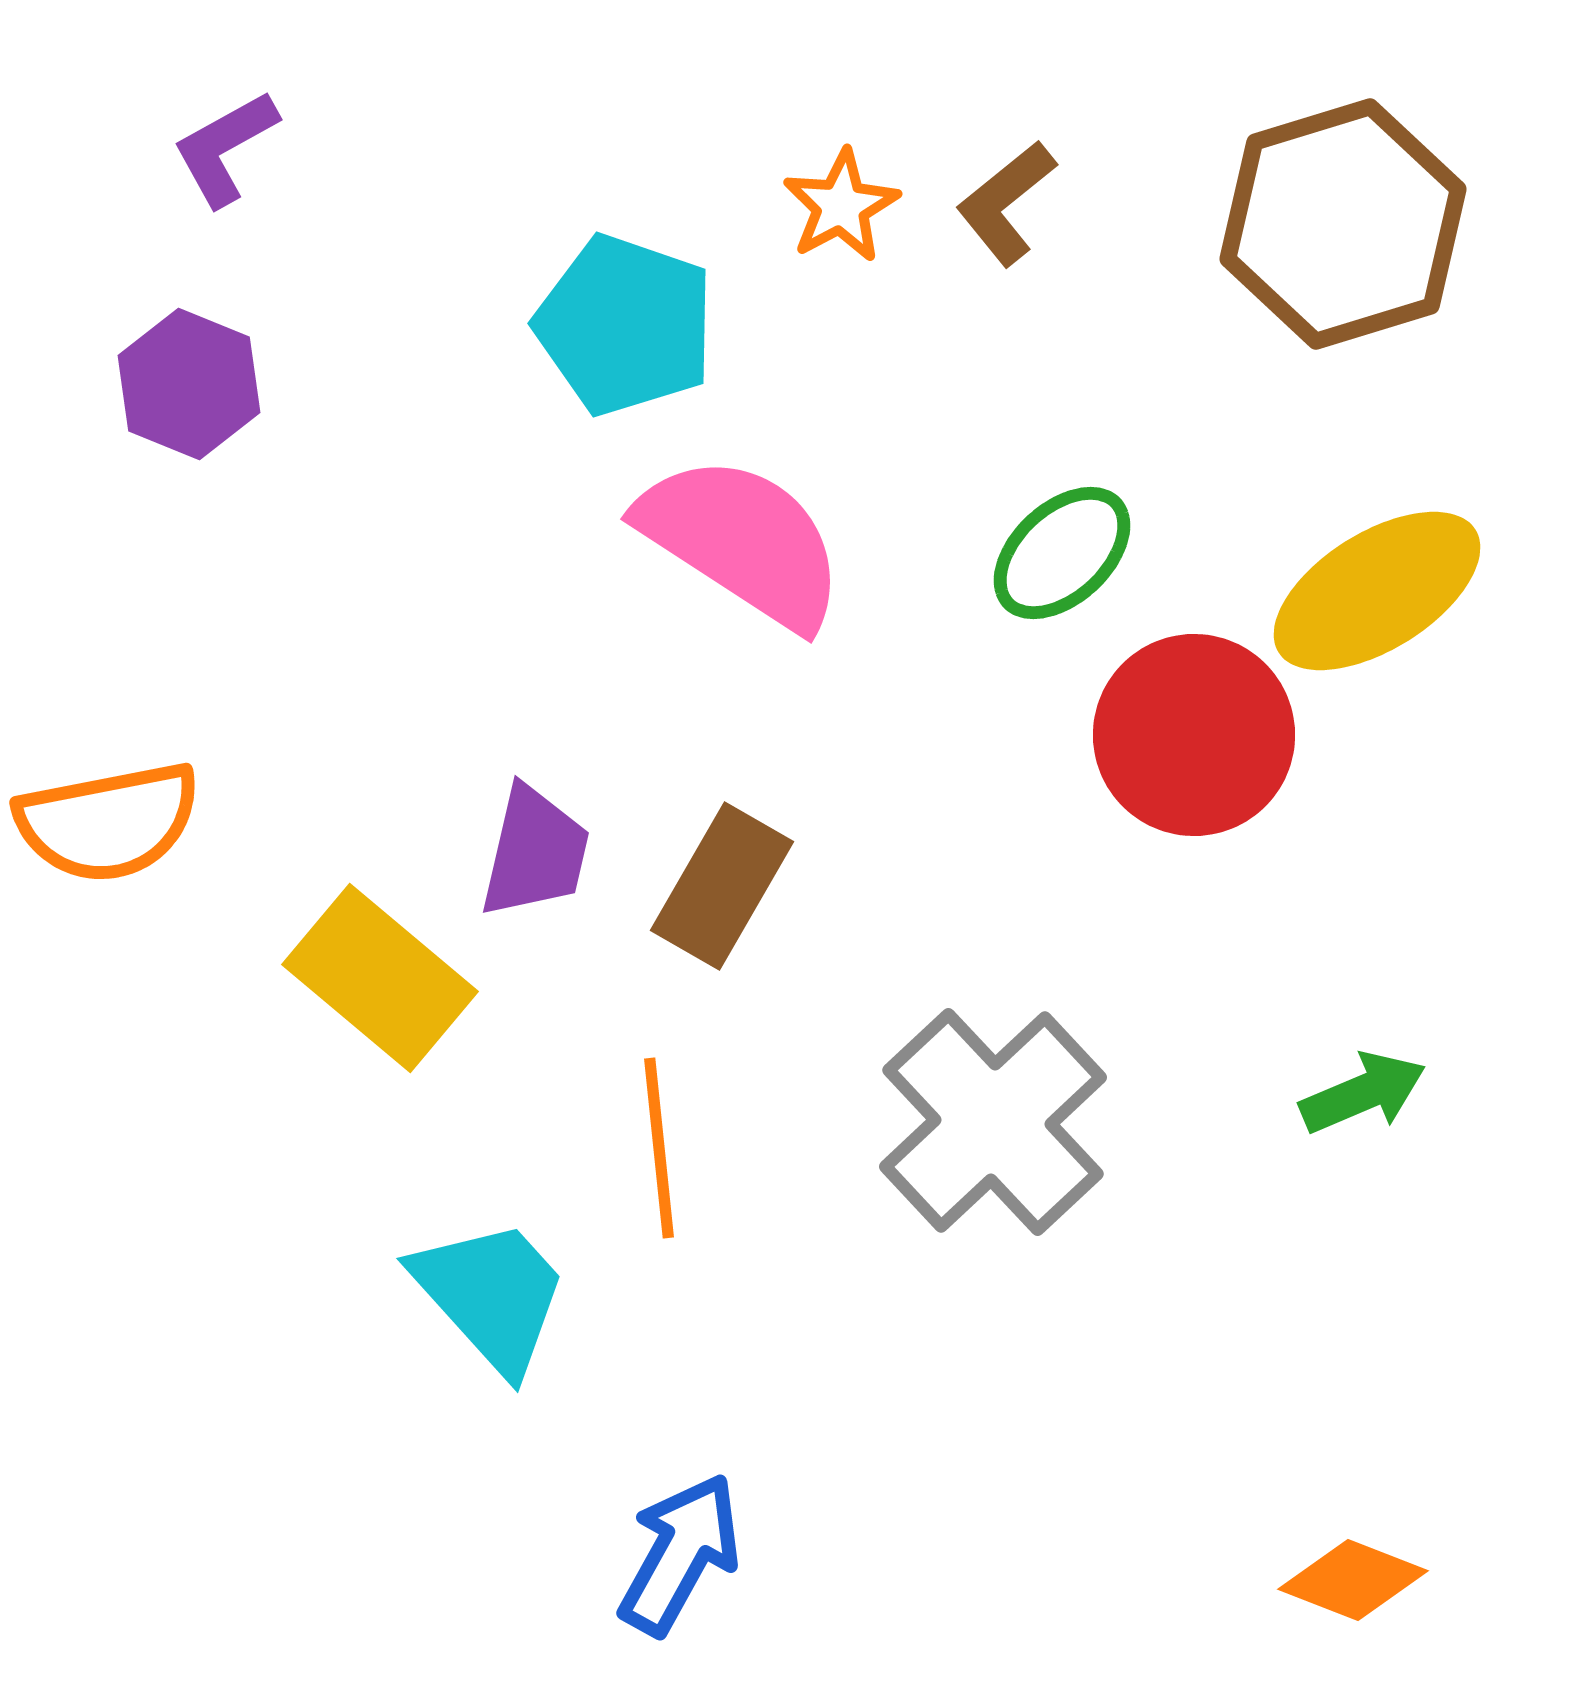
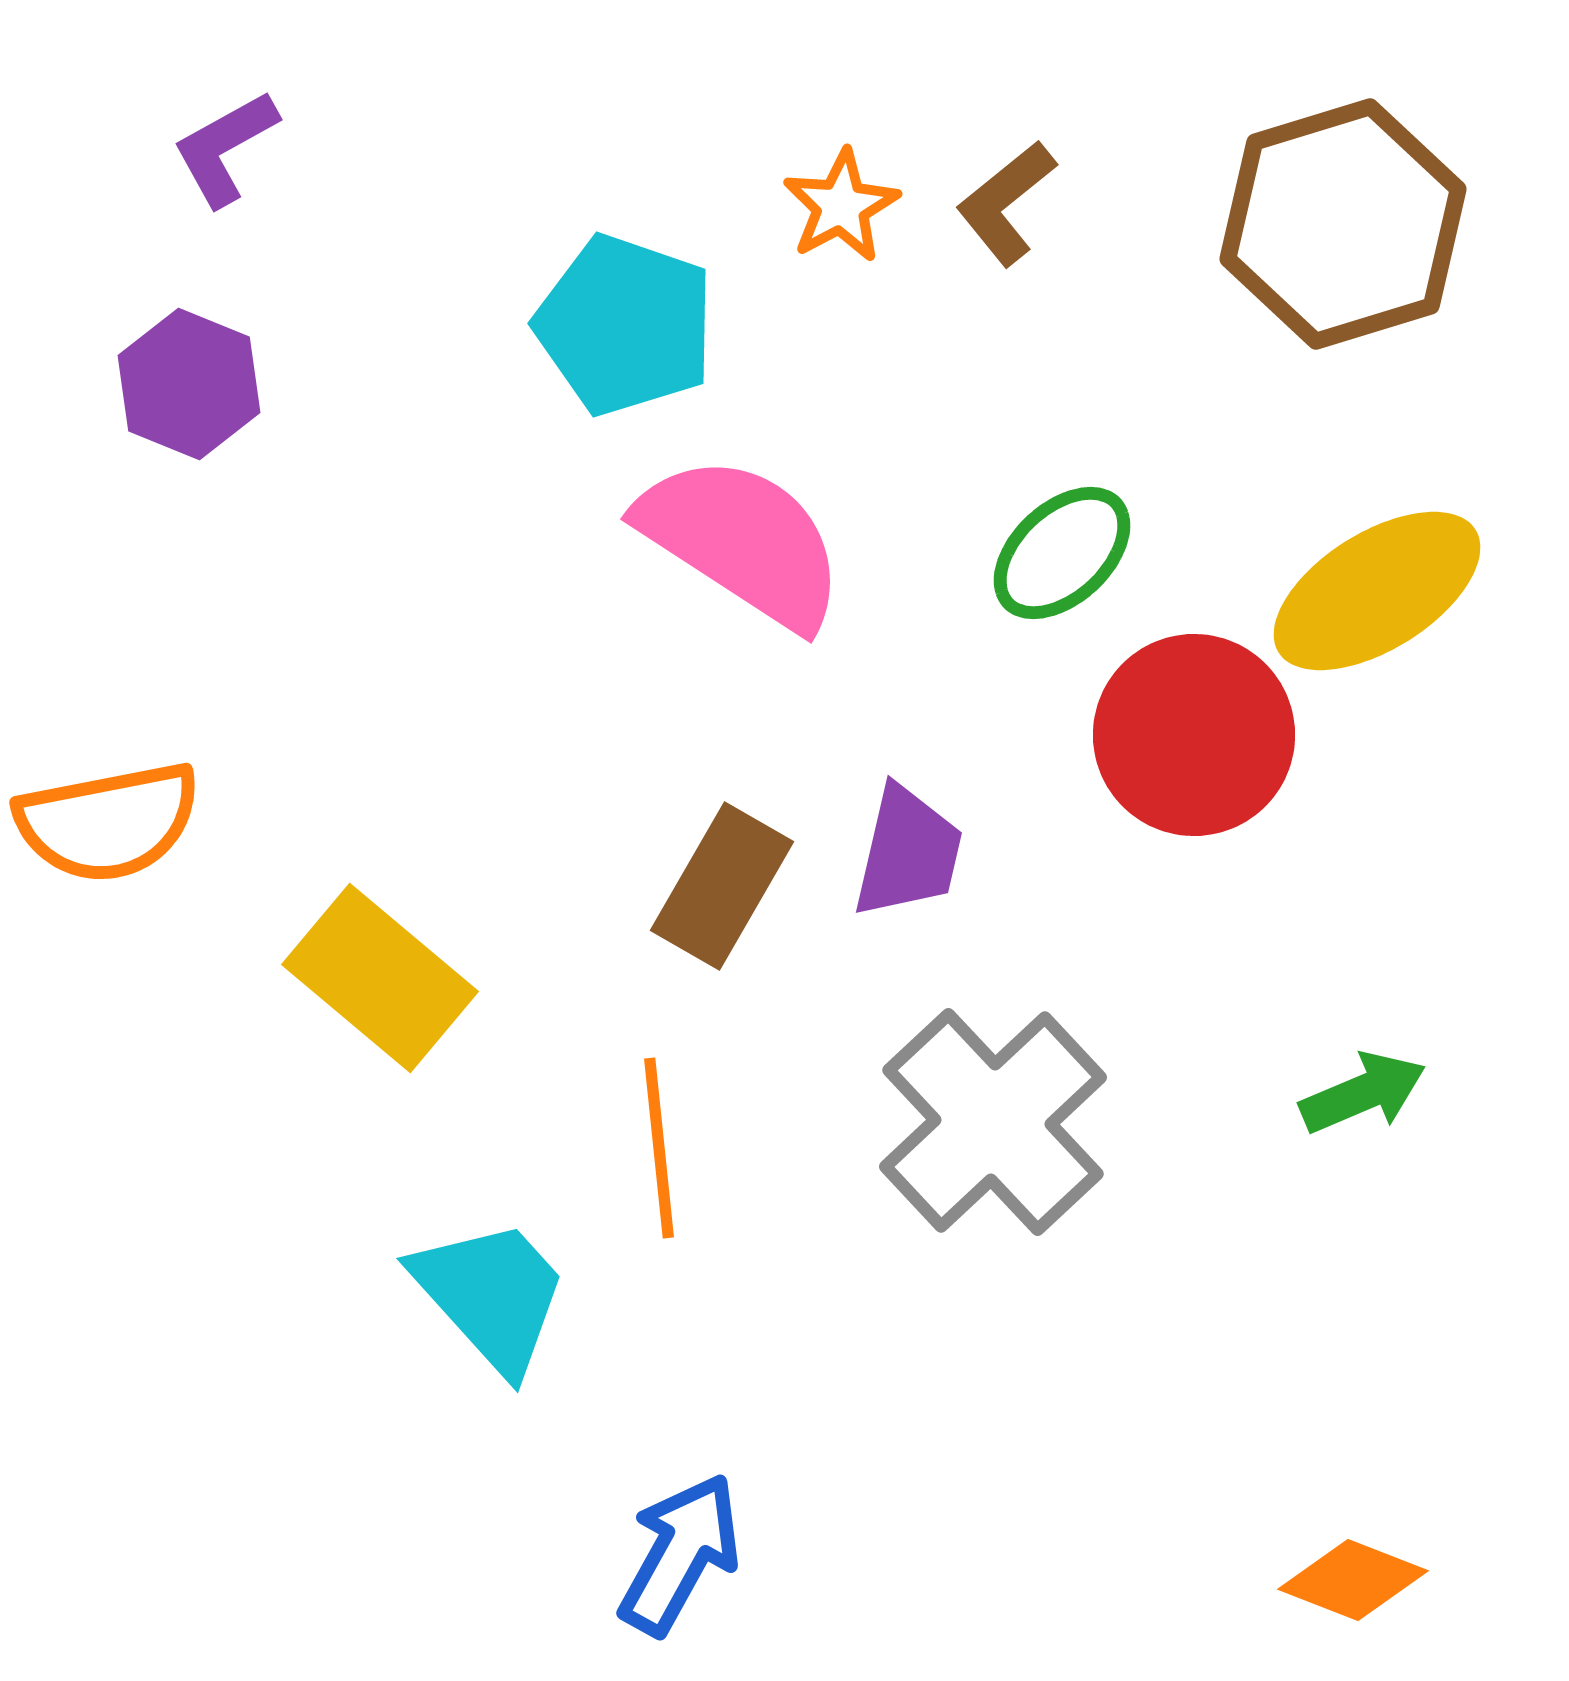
purple trapezoid: moved 373 px right
